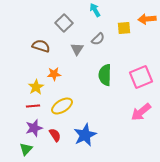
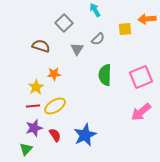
yellow square: moved 1 px right, 1 px down
yellow ellipse: moved 7 px left
